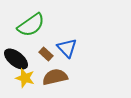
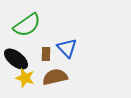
green semicircle: moved 4 px left
brown rectangle: rotated 48 degrees clockwise
